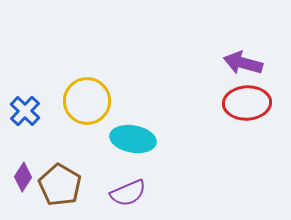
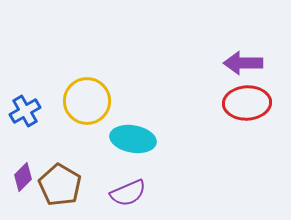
purple arrow: rotated 15 degrees counterclockwise
blue cross: rotated 16 degrees clockwise
purple diamond: rotated 12 degrees clockwise
